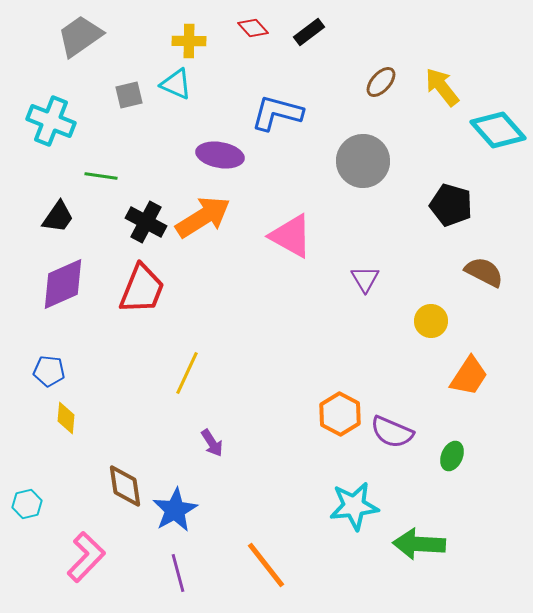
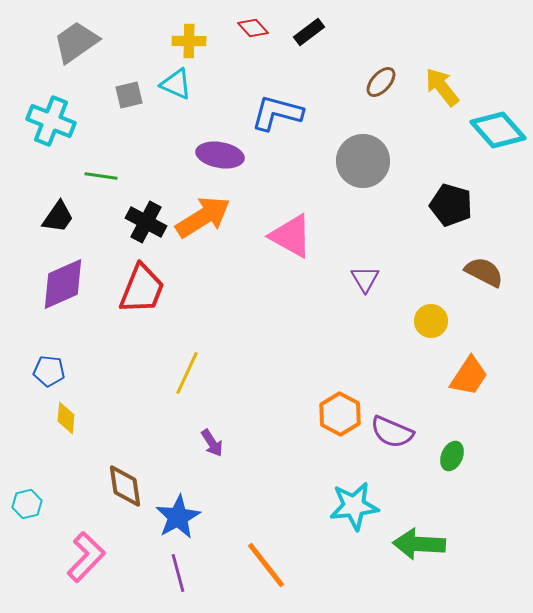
gray trapezoid: moved 4 px left, 6 px down
blue star: moved 3 px right, 7 px down
